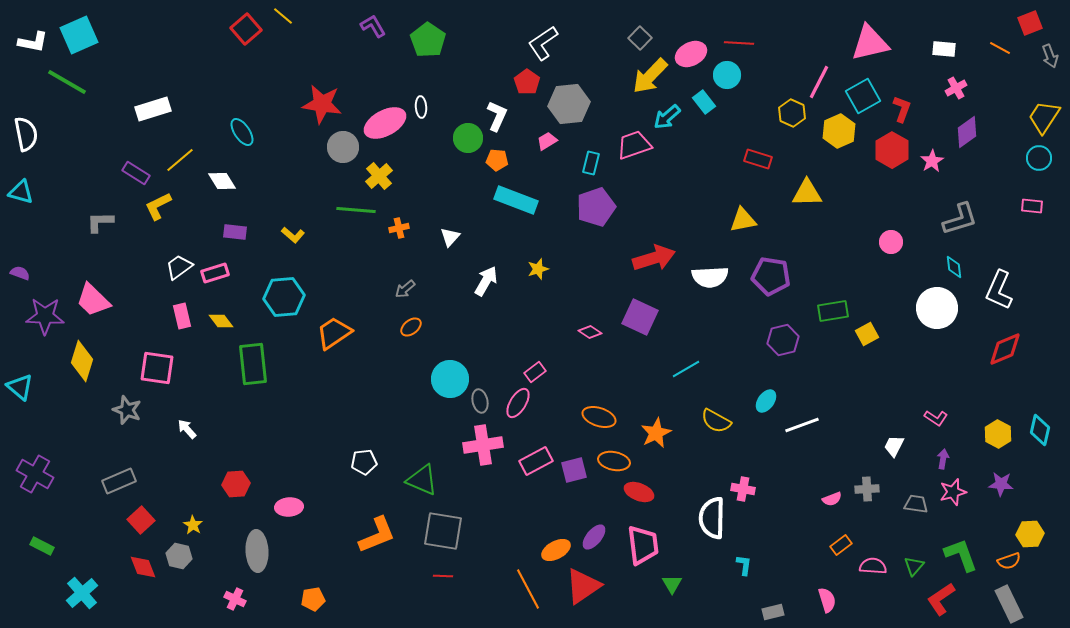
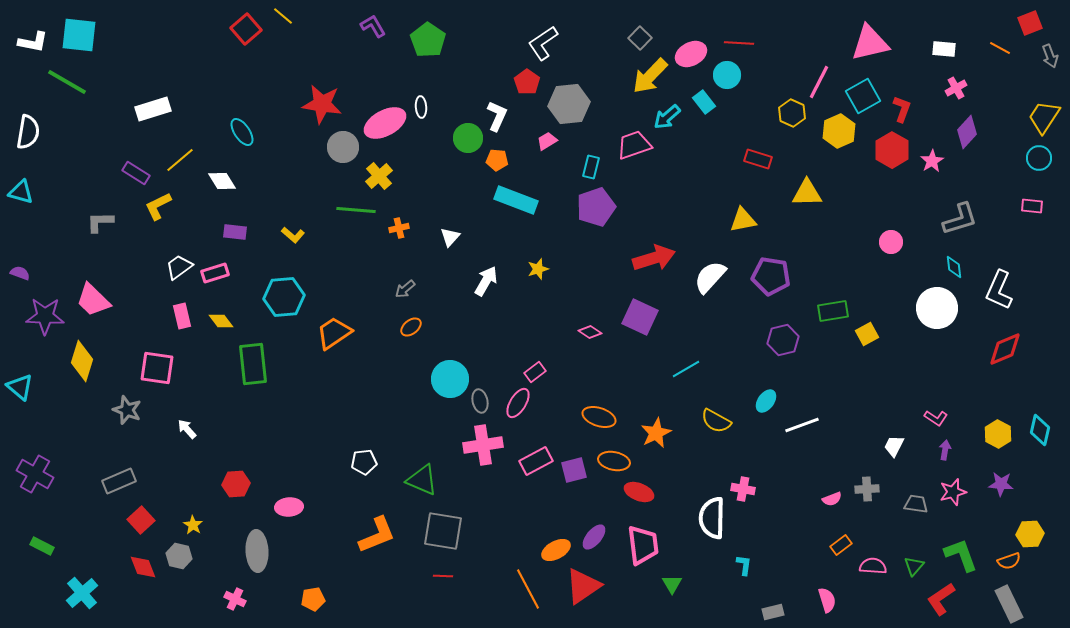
cyan square at (79, 35): rotated 30 degrees clockwise
purple diamond at (967, 132): rotated 12 degrees counterclockwise
white semicircle at (26, 134): moved 2 px right, 2 px up; rotated 20 degrees clockwise
cyan rectangle at (591, 163): moved 4 px down
white semicircle at (710, 277): rotated 135 degrees clockwise
purple arrow at (943, 459): moved 2 px right, 9 px up
